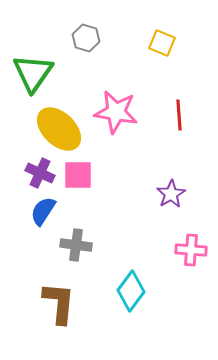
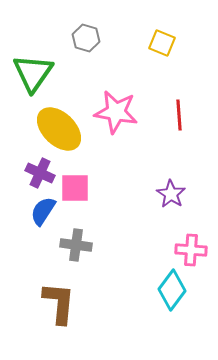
pink square: moved 3 px left, 13 px down
purple star: rotated 8 degrees counterclockwise
cyan diamond: moved 41 px right, 1 px up
